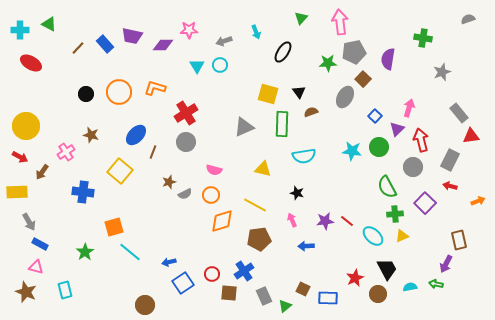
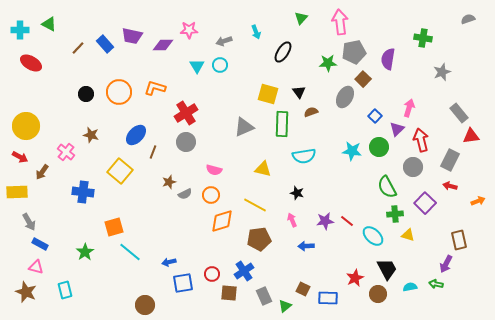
pink cross at (66, 152): rotated 18 degrees counterclockwise
yellow triangle at (402, 236): moved 6 px right, 1 px up; rotated 40 degrees clockwise
blue square at (183, 283): rotated 25 degrees clockwise
